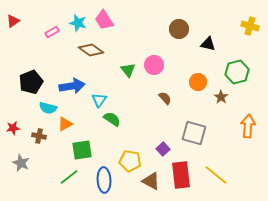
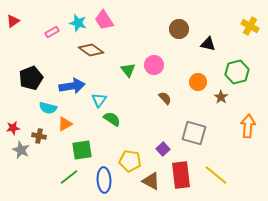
yellow cross: rotated 12 degrees clockwise
black pentagon: moved 4 px up
gray star: moved 13 px up
